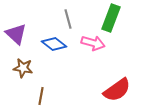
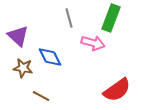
gray line: moved 1 px right, 1 px up
purple triangle: moved 2 px right, 2 px down
blue diamond: moved 4 px left, 13 px down; rotated 25 degrees clockwise
brown line: rotated 72 degrees counterclockwise
